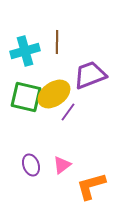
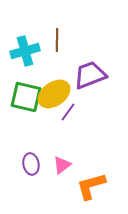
brown line: moved 2 px up
purple ellipse: moved 1 px up; rotated 10 degrees clockwise
